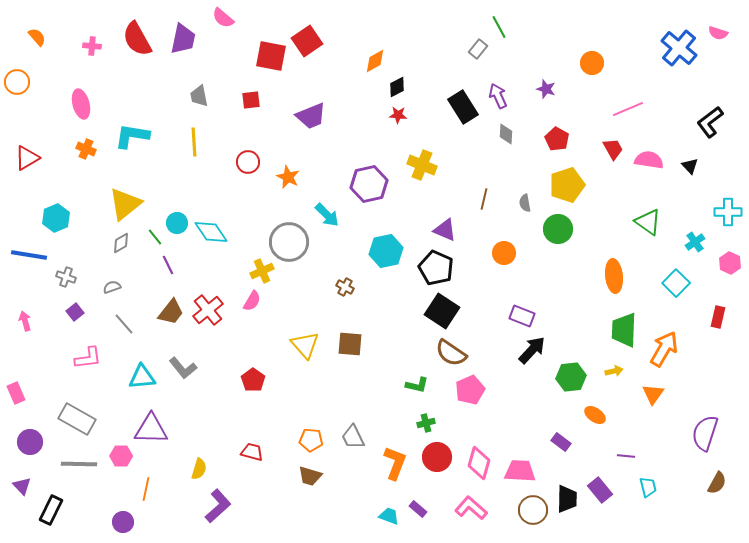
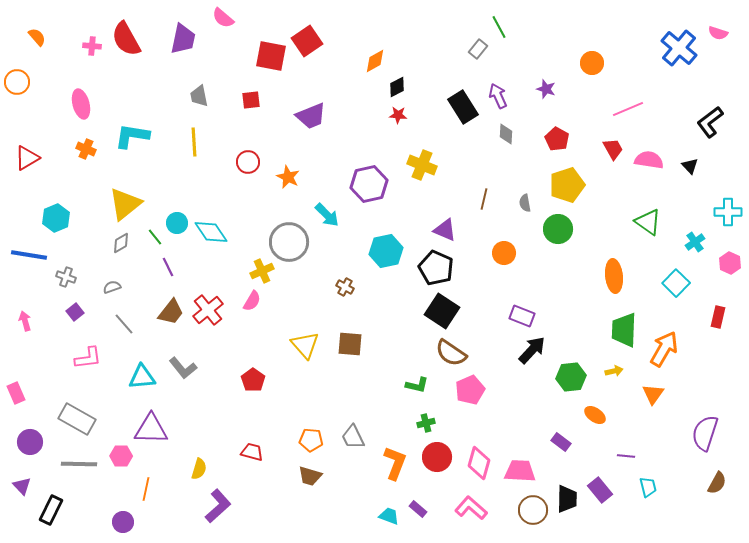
red semicircle at (137, 39): moved 11 px left
purple line at (168, 265): moved 2 px down
